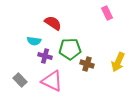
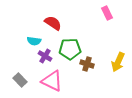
purple cross: rotated 16 degrees clockwise
